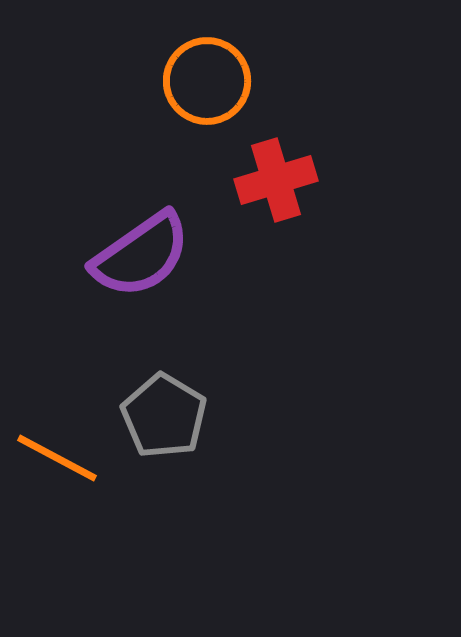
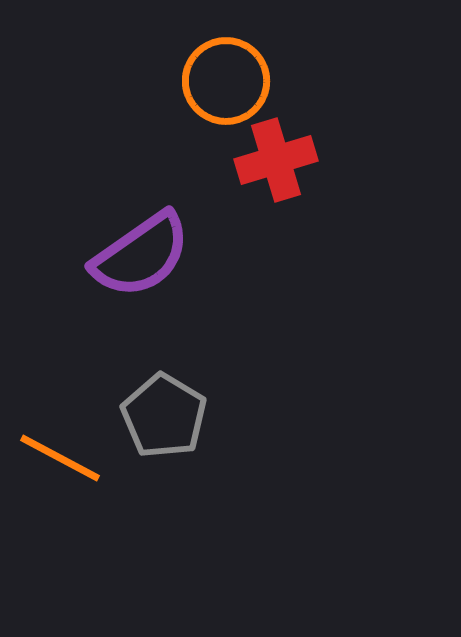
orange circle: moved 19 px right
red cross: moved 20 px up
orange line: moved 3 px right
